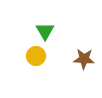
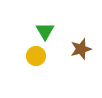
brown star: moved 3 px left, 10 px up; rotated 20 degrees counterclockwise
